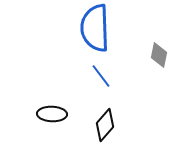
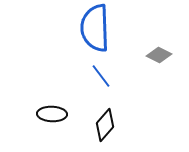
gray diamond: rotated 75 degrees counterclockwise
